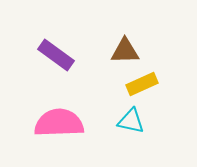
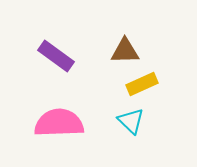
purple rectangle: moved 1 px down
cyan triangle: rotated 32 degrees clockwise
